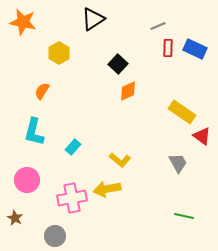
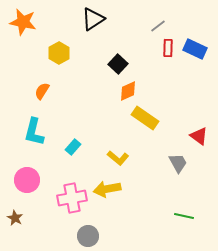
gray line: rotated 14 degrees counterclockwise
yellow rectangle: moved 37 px left, 6 px down
red triangle: moved 3 px left
yellow L-shape: moved 2 px left, 2 px up
gray circle: moved 33 px right
